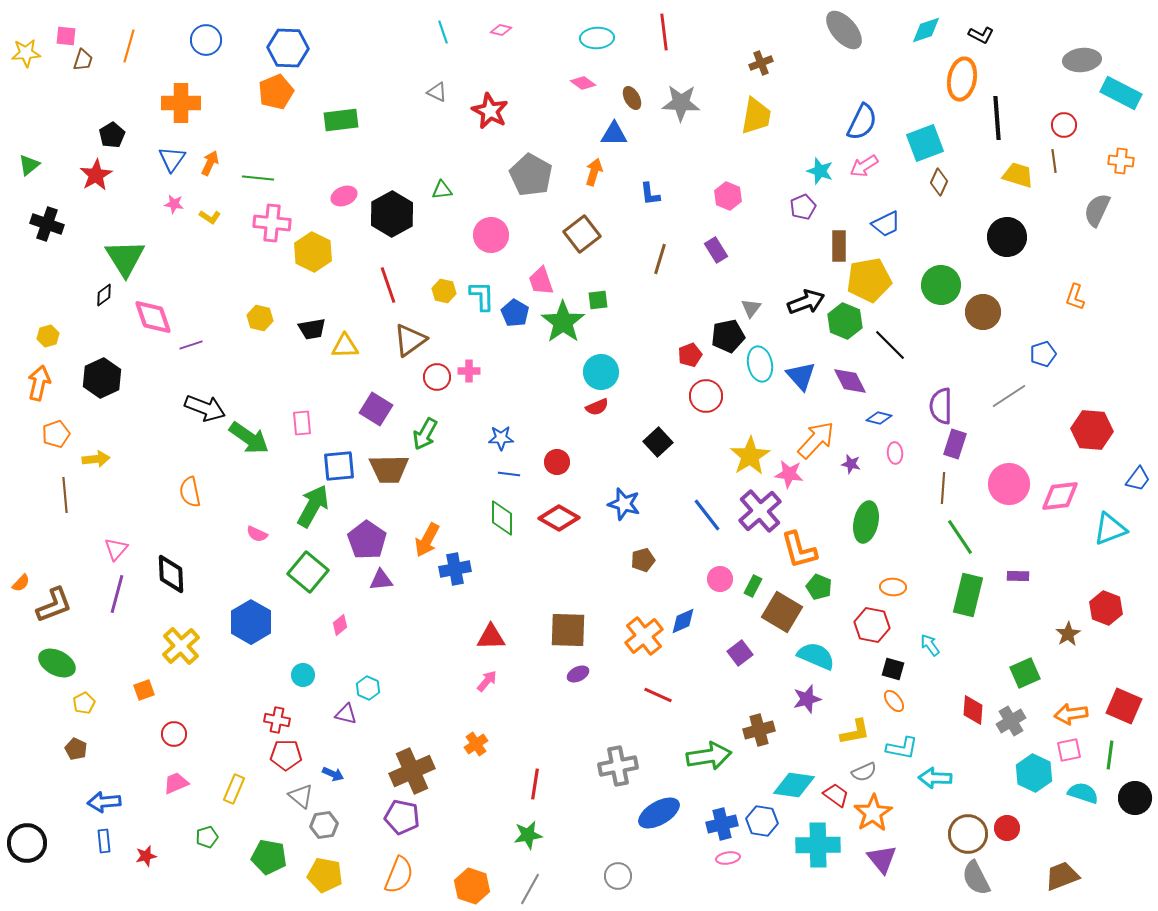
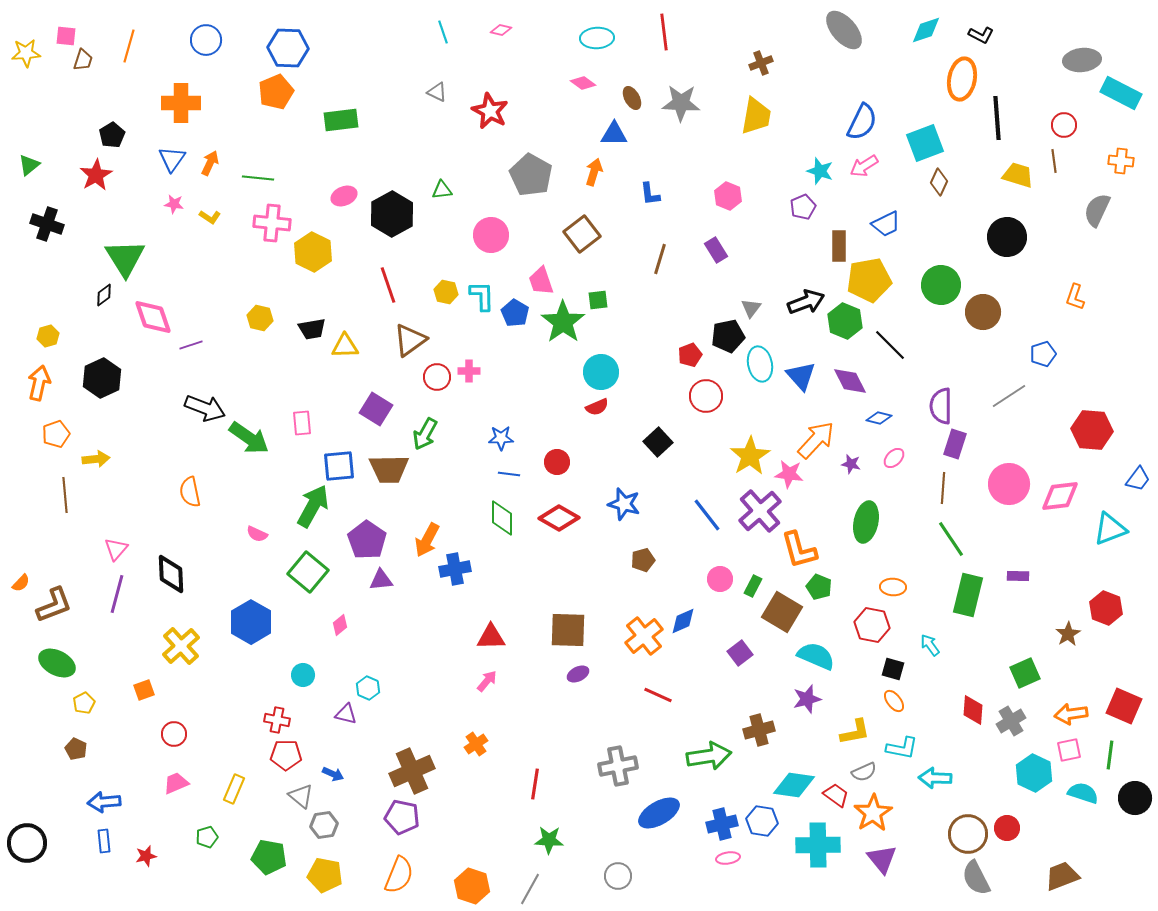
yellow hexagon at (444, 291): moved 2 px right, 1 px down
pink ellipse at (895, 453): moved 1 px left, 5 px down; rotated 50 degrees clockwise
green line at (960, 537): moved 9 px left, 2 px down
green star at (528, 835): moved 21 px right, 5 px down; rotated 12 degrees clockwise
